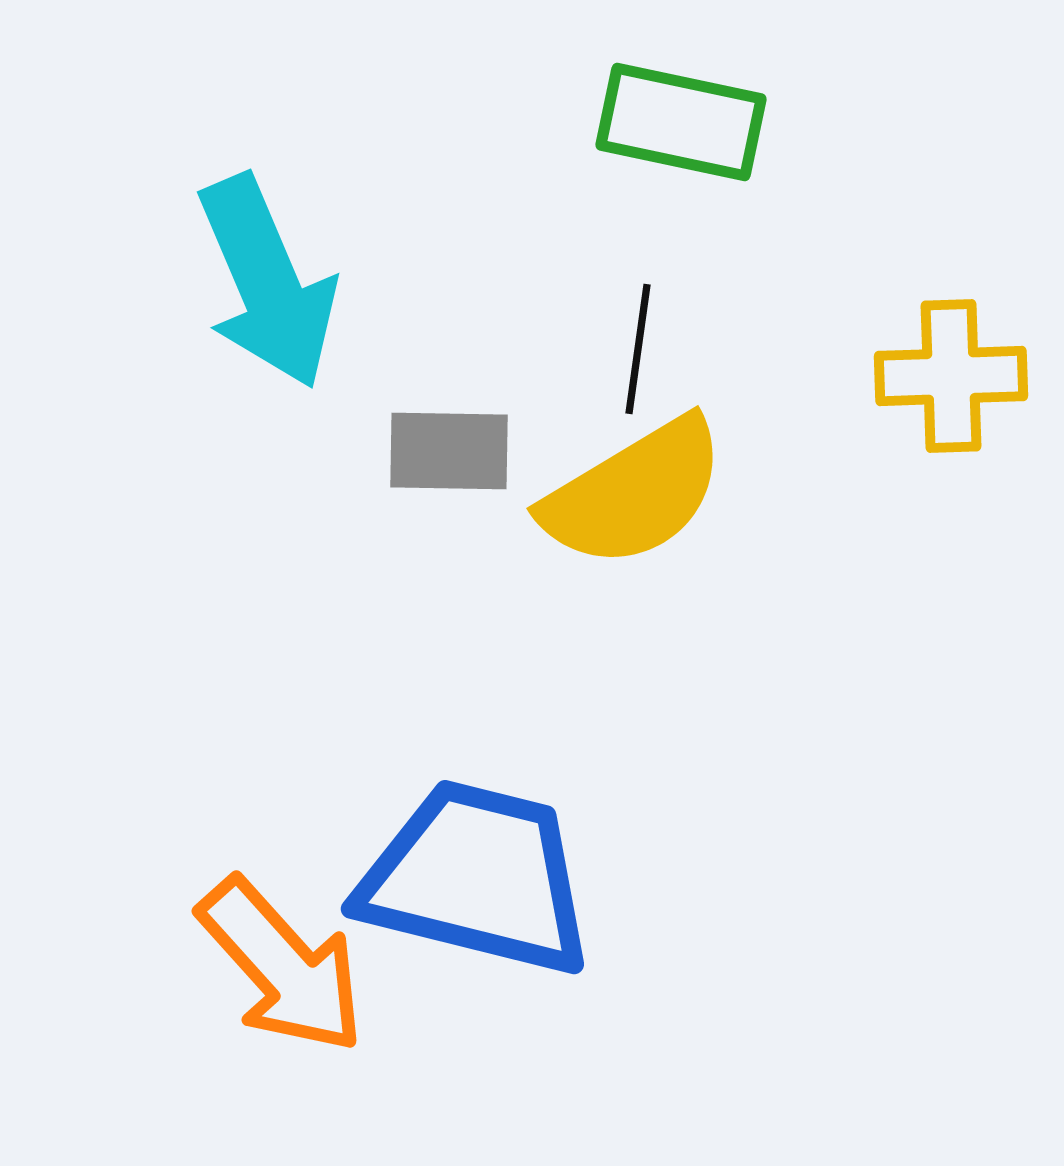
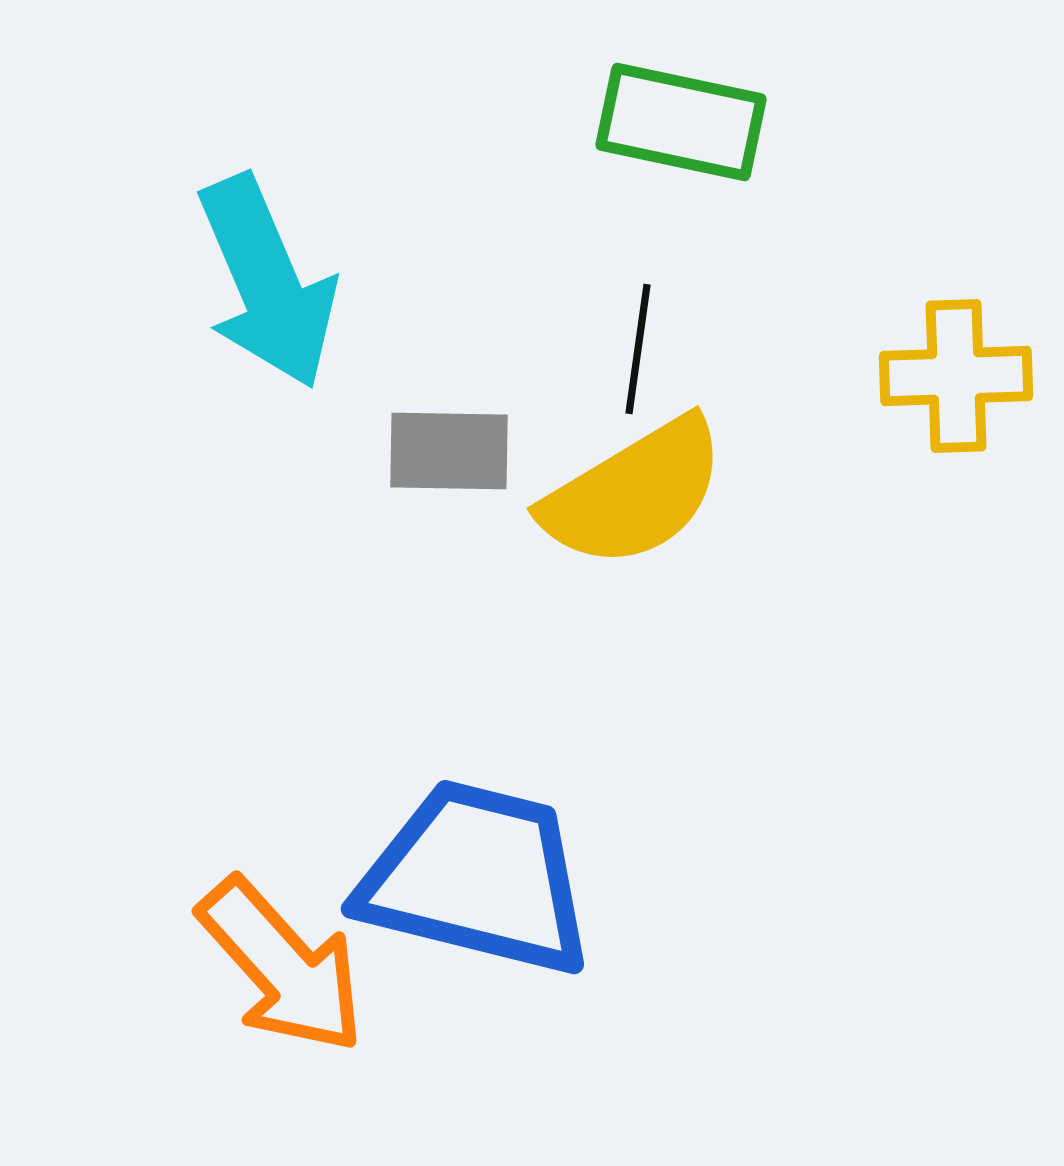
yellow cross: moved 5 px right
